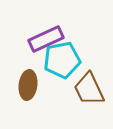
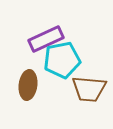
brown trapezoid: rotated 60 degrees counterclockwise
